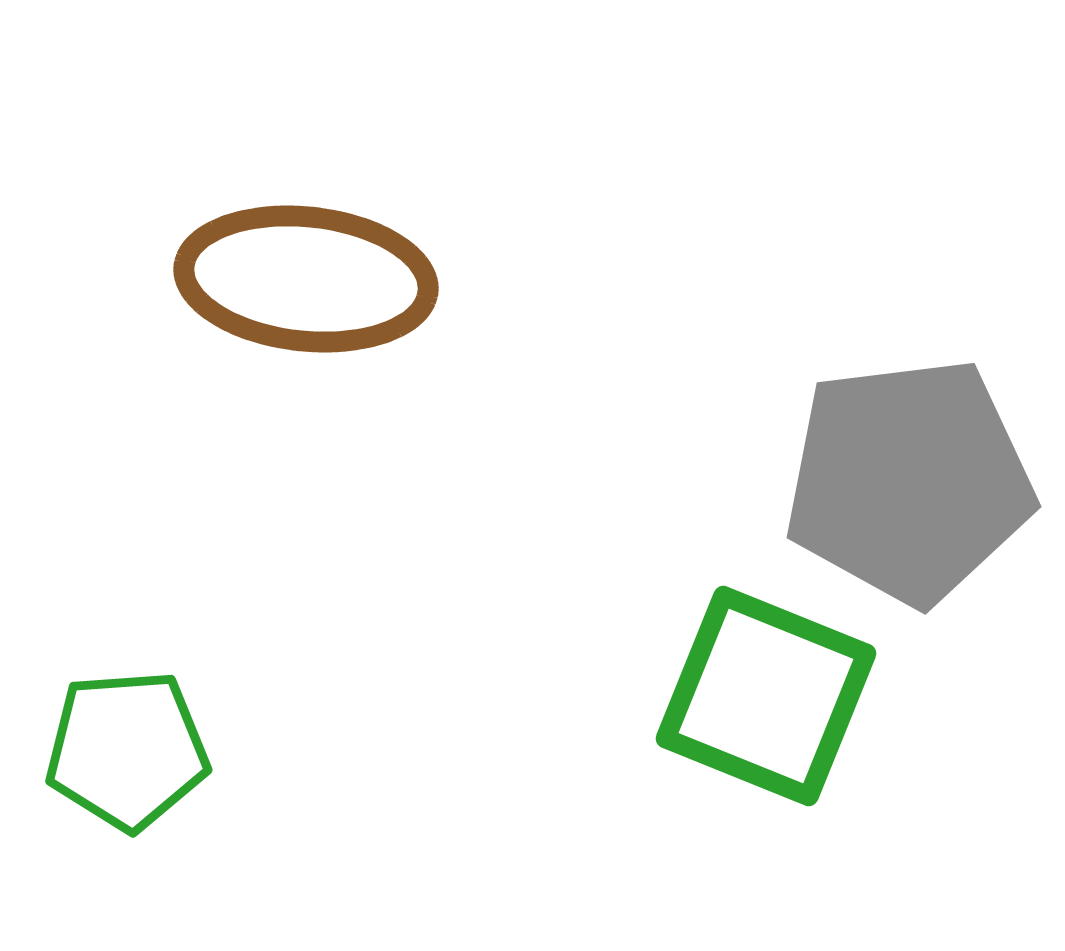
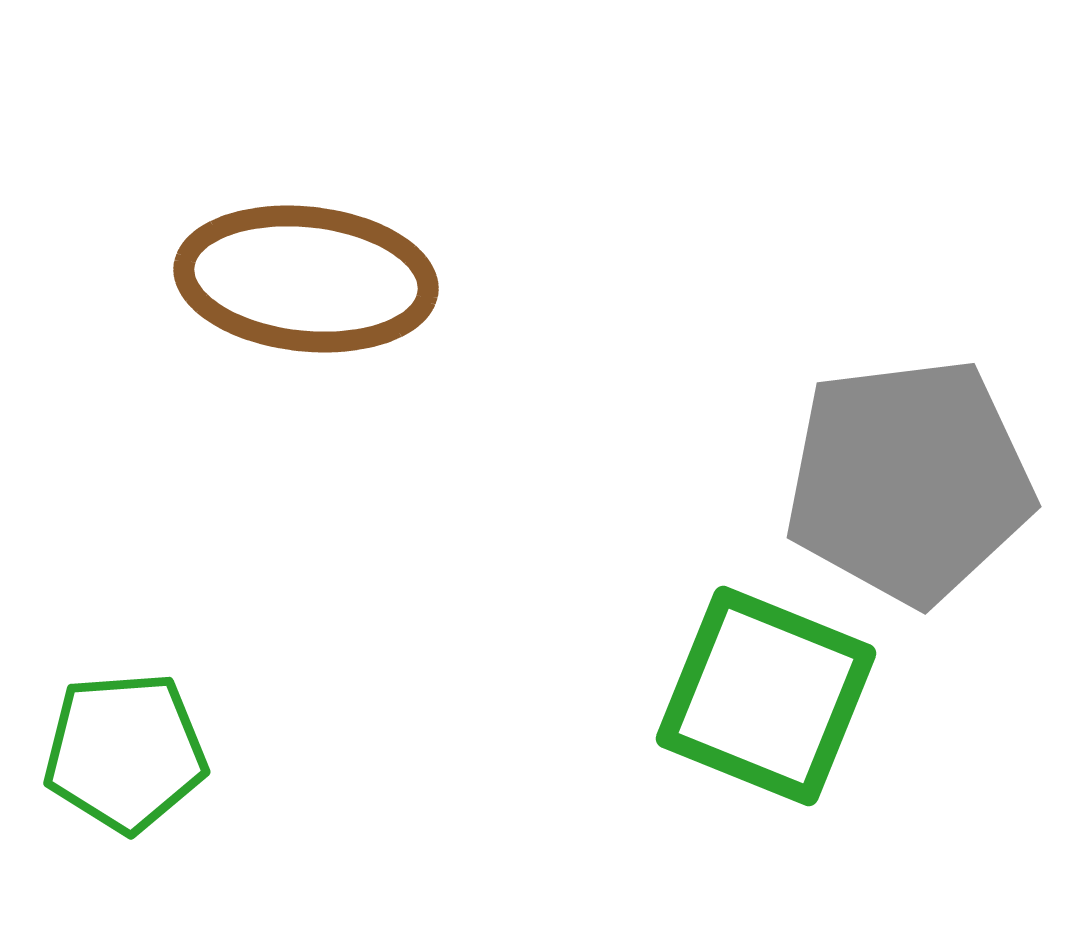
green pentagon: moved 2 px left, 2 px down
